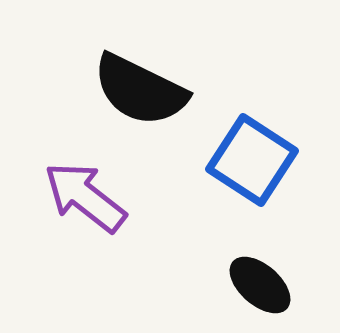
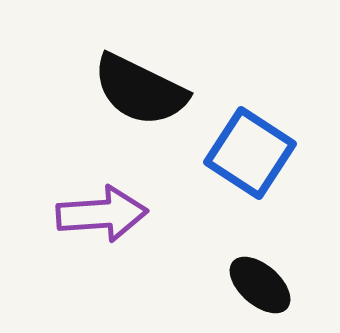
blue square: moved 2 px left, 7 px up
purple arrow: moved 17 px right, 17 px down; rotated 138 degrees clockwise
